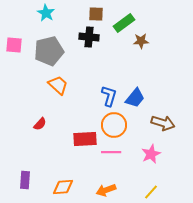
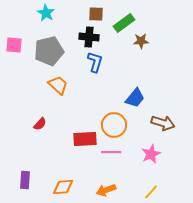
blue L-shape: moved 14 px left, 34 px up
